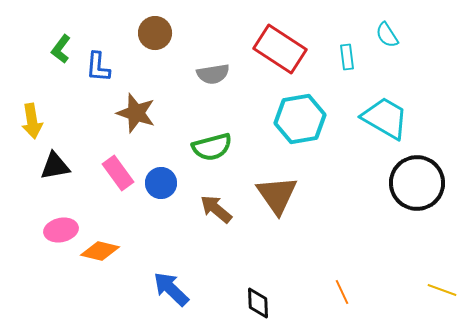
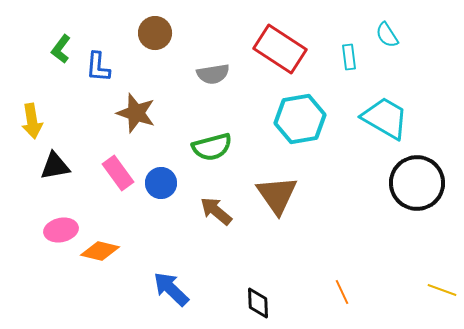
cyan rectangle: moved 2 px right
brown arrow: moved 2 px down
